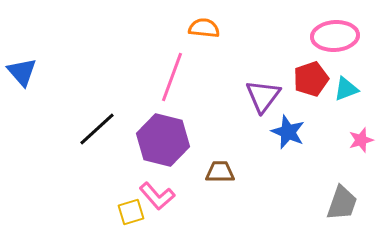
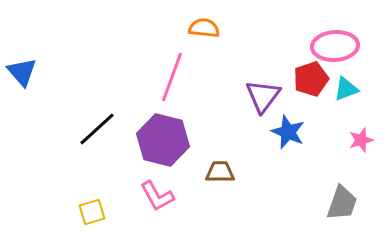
pink ellipse: moved 10 px down
pink L-shape: rotated 12 degrees clockwise
yellow square: moved 39 px left
